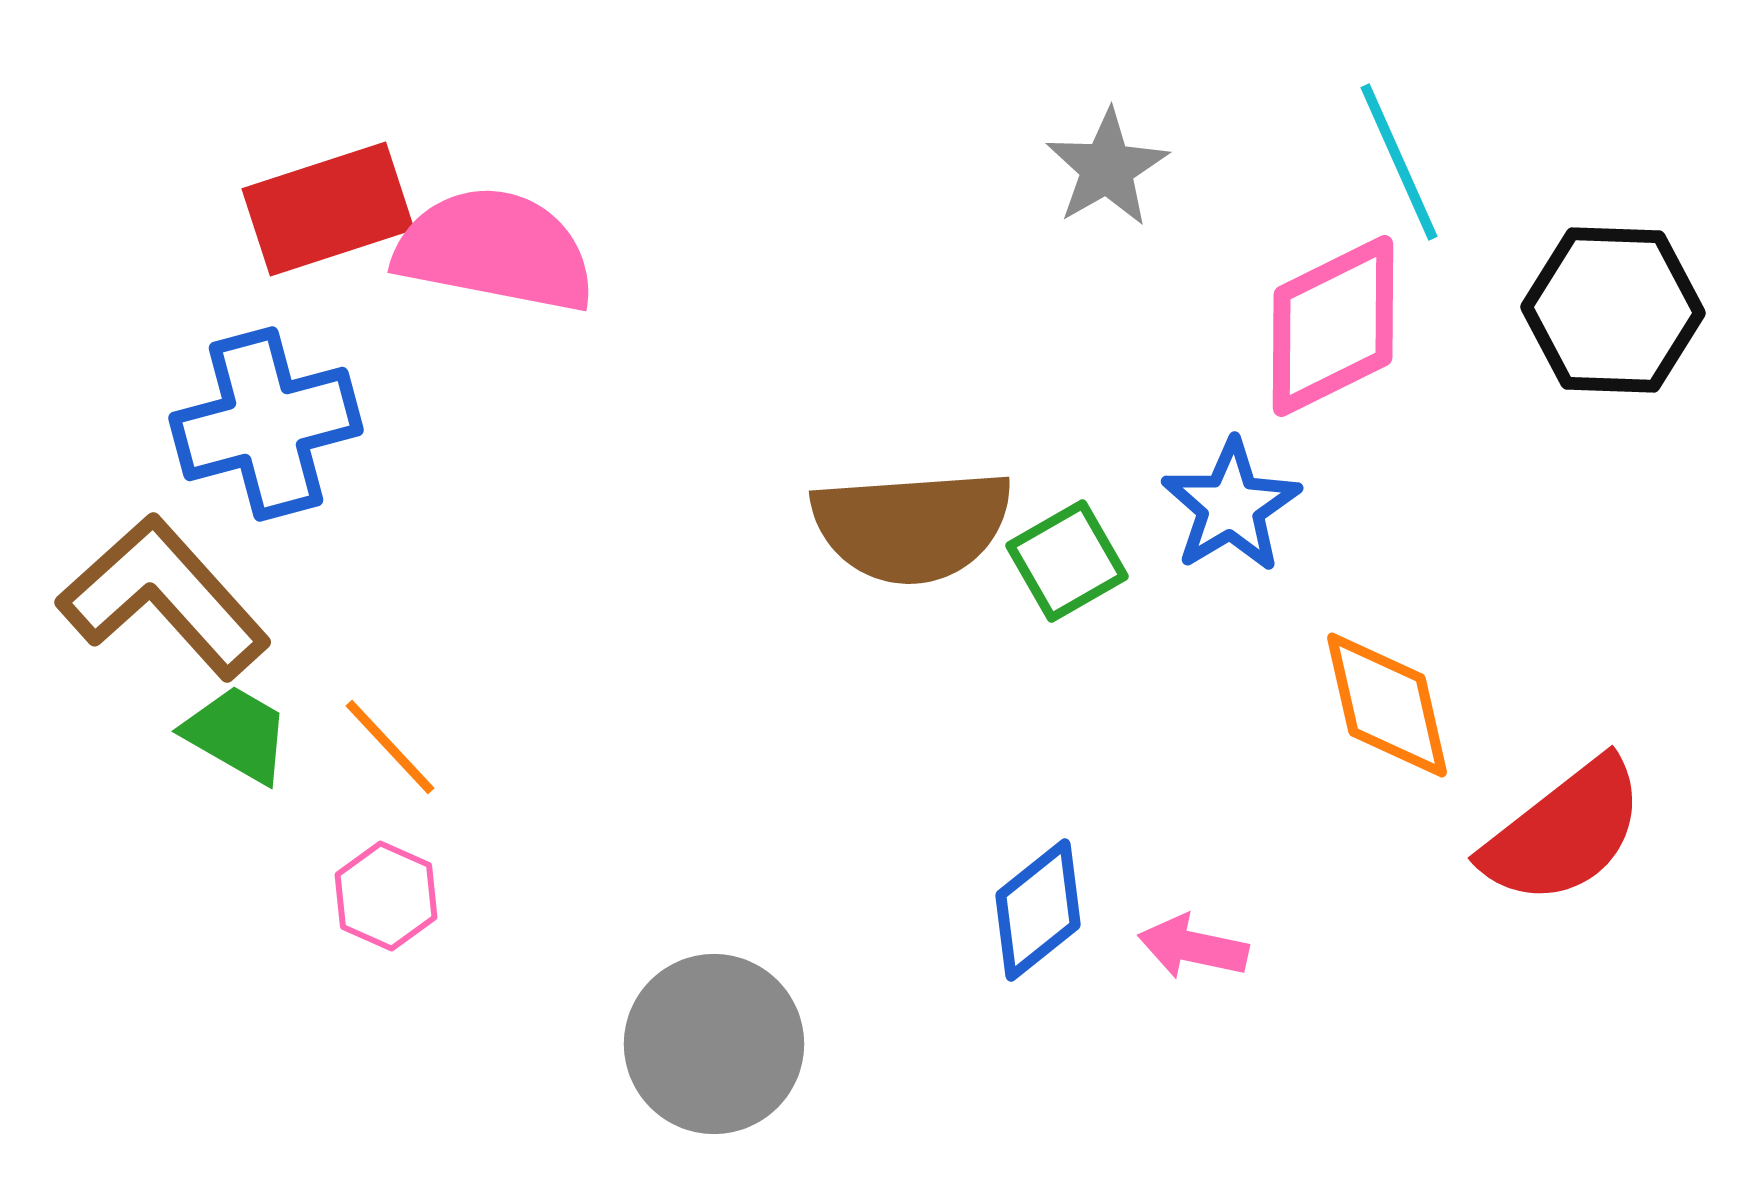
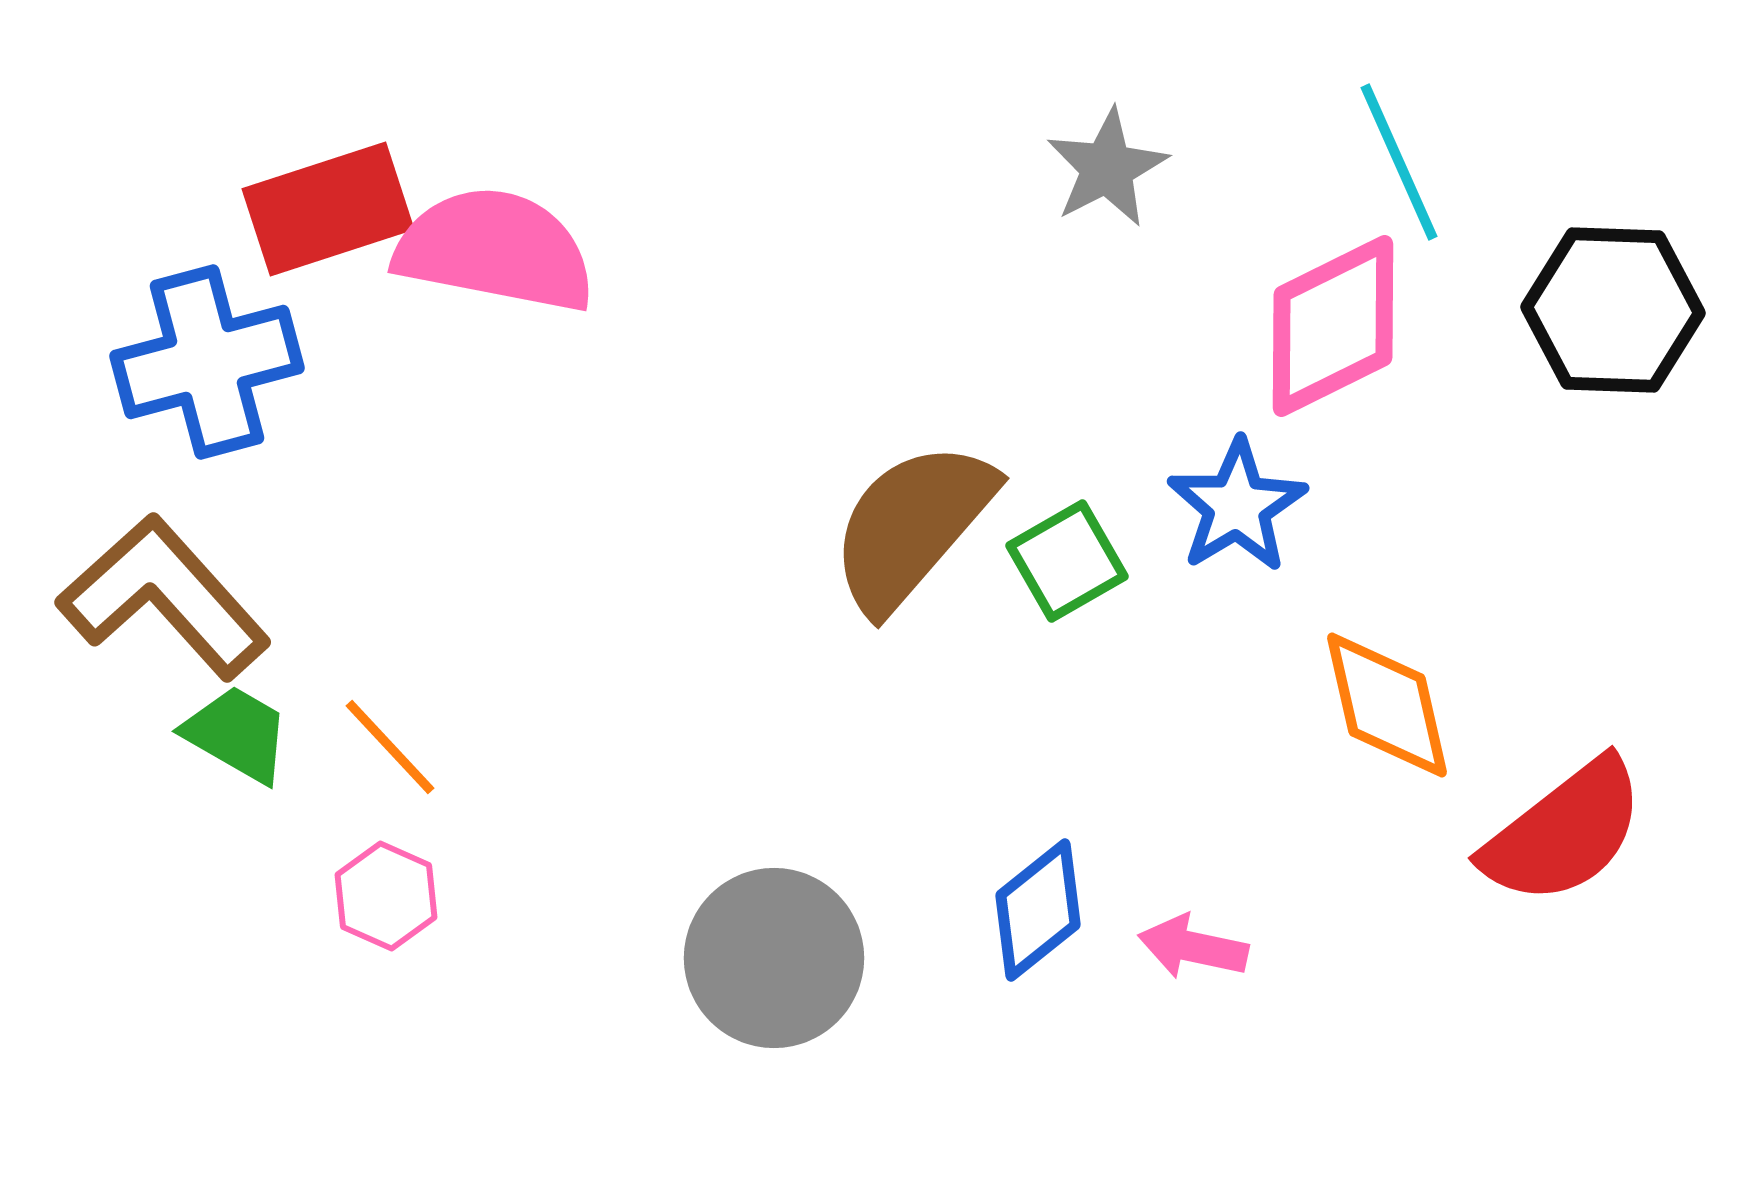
gray star: rotated 3 degrees clockwise
blue cross: moved 59 px left, 62 px up
blue star: moved 6 px right
brown semicircle: rotated 135 degrees clockwise
gray circle: moved 60 px right, 86 px up
